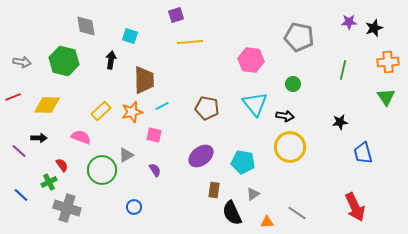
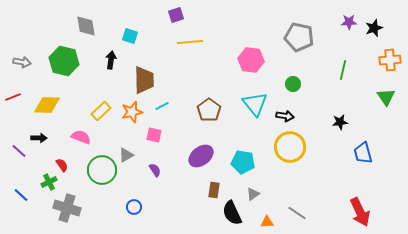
orange cross at (388, 62): moved 2 px right, 2 px up
brown pentagon at (207, 108): moved 2 px right, 2 px down; rotated 25 degrees clockwise
red arrow at (355, 207): moved 5 px right, 5 px down
